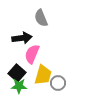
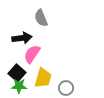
pink semicircle: rotated 12 degrees clockwise
yellow trapezoid: moved 3 px down
gray circle: moved 8 px right, 5 px down
